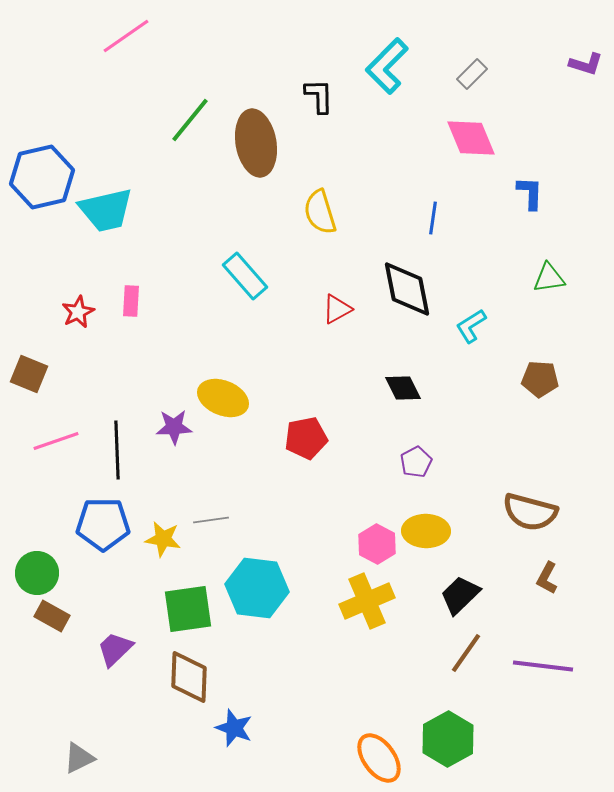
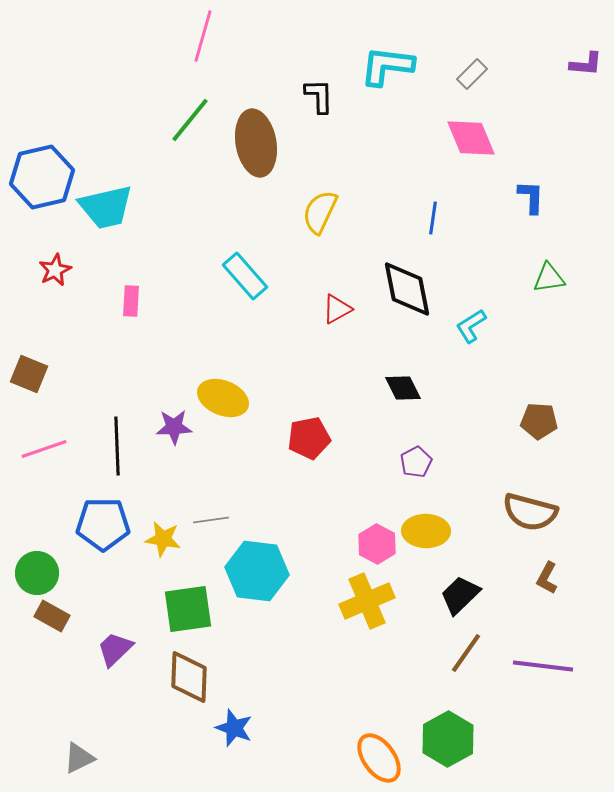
pink line at (126, 36): moved 77 px right; rotated 39 degrees counterclockwise
purple L-shape at (586, 64): rotated 12 degrees counterclockwise
cyan L-shape at (387, 66): rotated 52 degrees clockwise
blue L-shape at (530, 193): moved 1 px right, 4 px down
cyan trapezoid at (106, 210): moved 3 px up
yellow semicircle at (320, 212): rotated 42 degrees clockwise
red star at (78, 312): moved 23 px left, 42 px up
brown pentagon at (540, 379): moved 1 px left, 42 px down
red pentagon at (306, 438): moved 3 px right
pink line at (56, 441): moved 12 px left, 8 px down
black line at (117, 450): moved 4 px up
cyan hexagon at (257, 588): moved 17 px up
